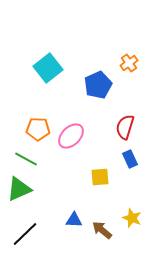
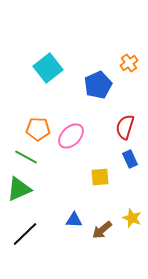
green line: moved 2 px up
brown arrow: rotated 80 degrees counterclockwise
